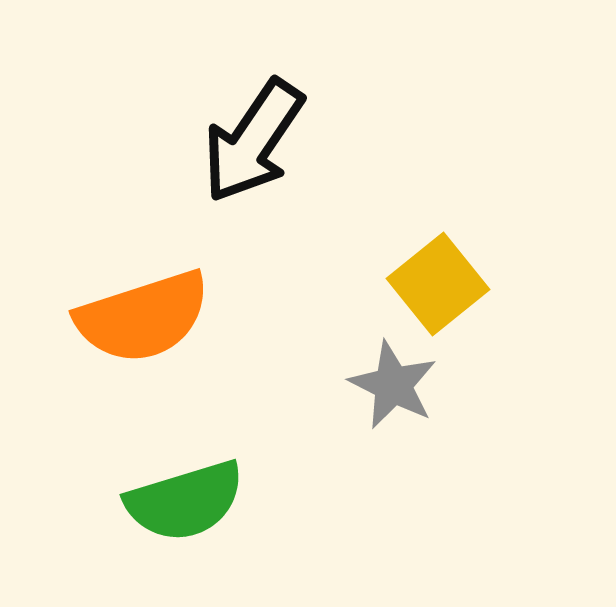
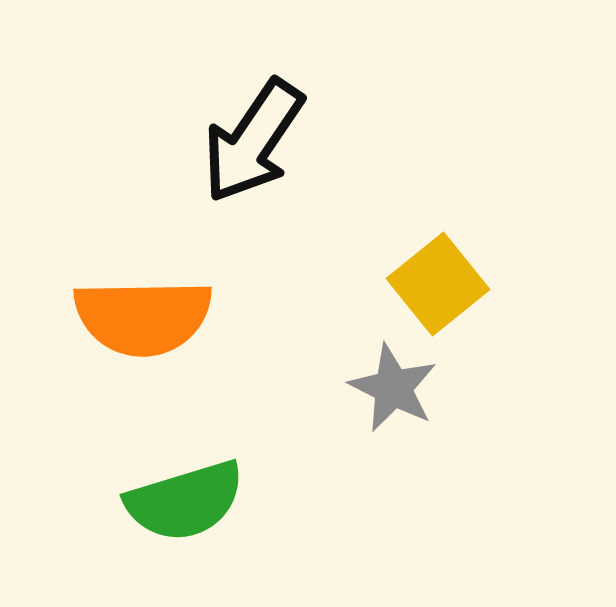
orange semicircle: rotated 17 degrees clockwise
gray star: moved 3 px down
